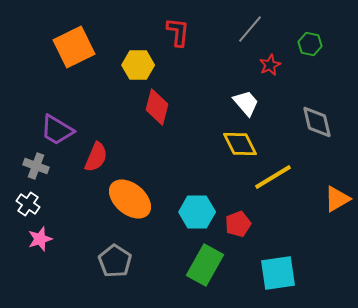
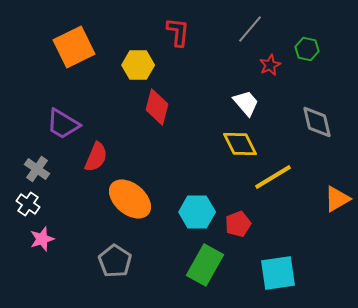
green hexagon: moved 3 px left, 5 px down
purple trapezoid: moved 6 px right, 6 px up
gray cross: moved 1 px right, 3 px down; rotated 15 degrees clockwise
pink star: moved 2 px right
